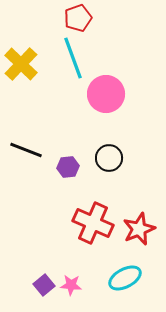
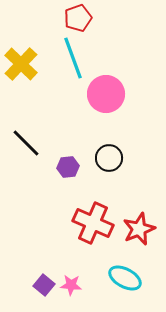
black line: moved 7 px up; rotated 24 degrees clockwise
cyan ellipse: rotated 56 degrees clockwise
purple square: rotated 10 degrees counterclockwise
